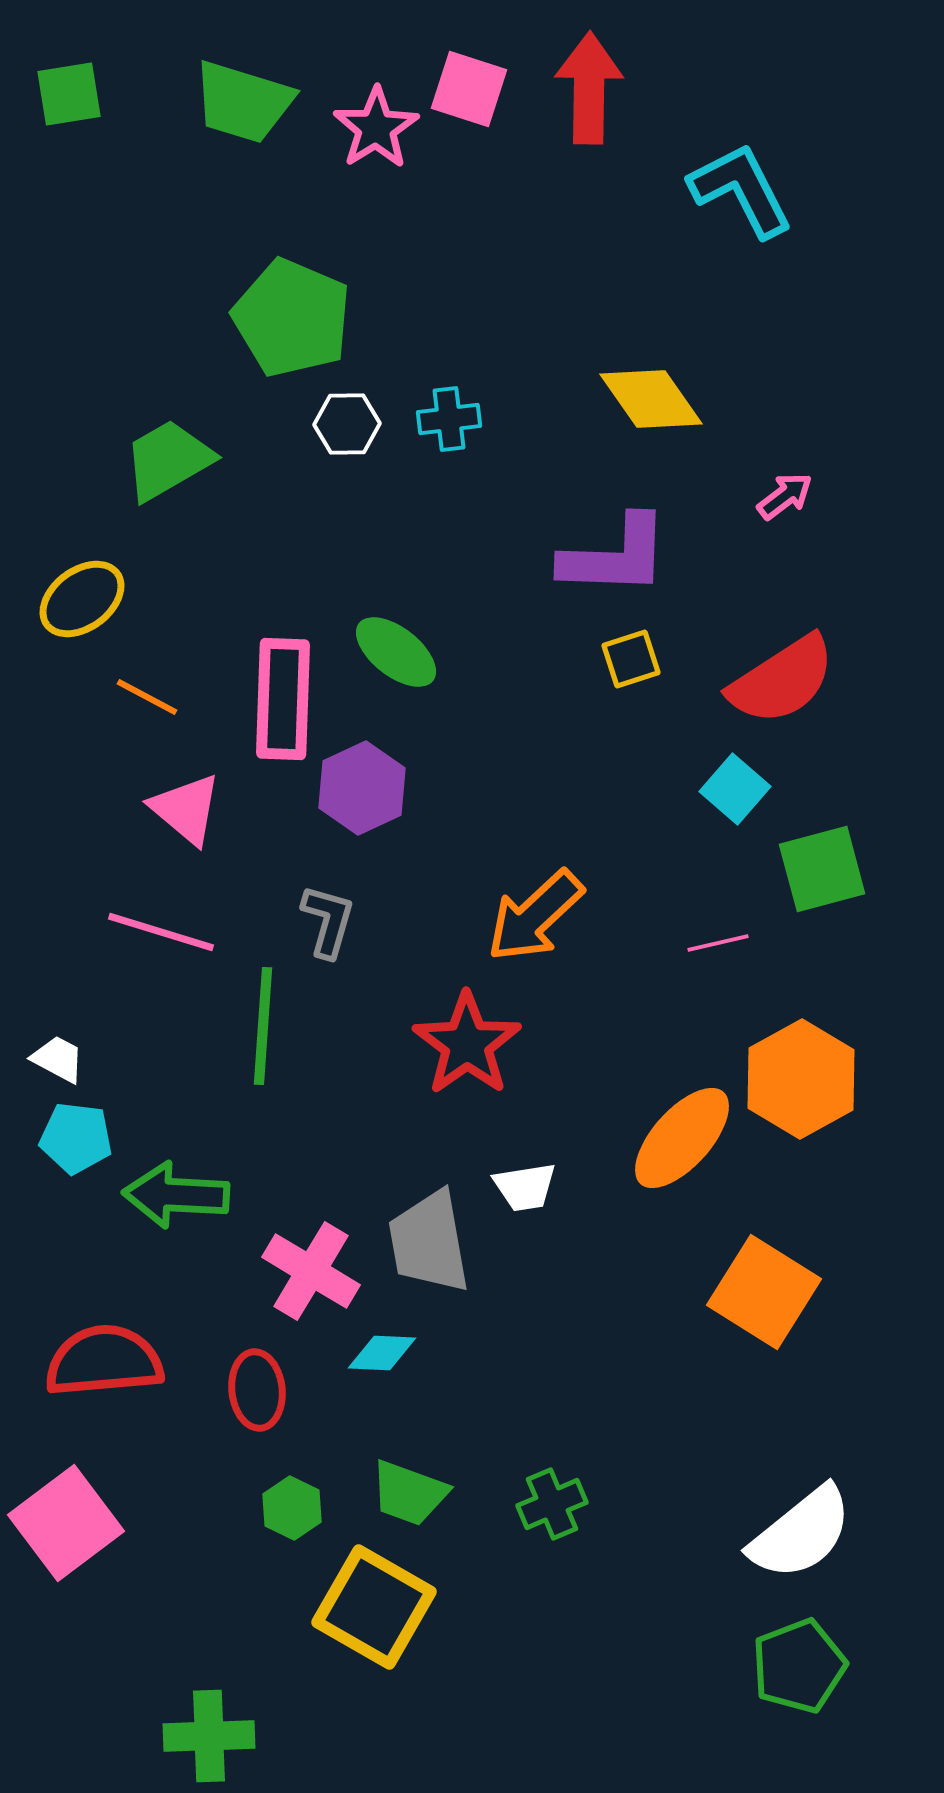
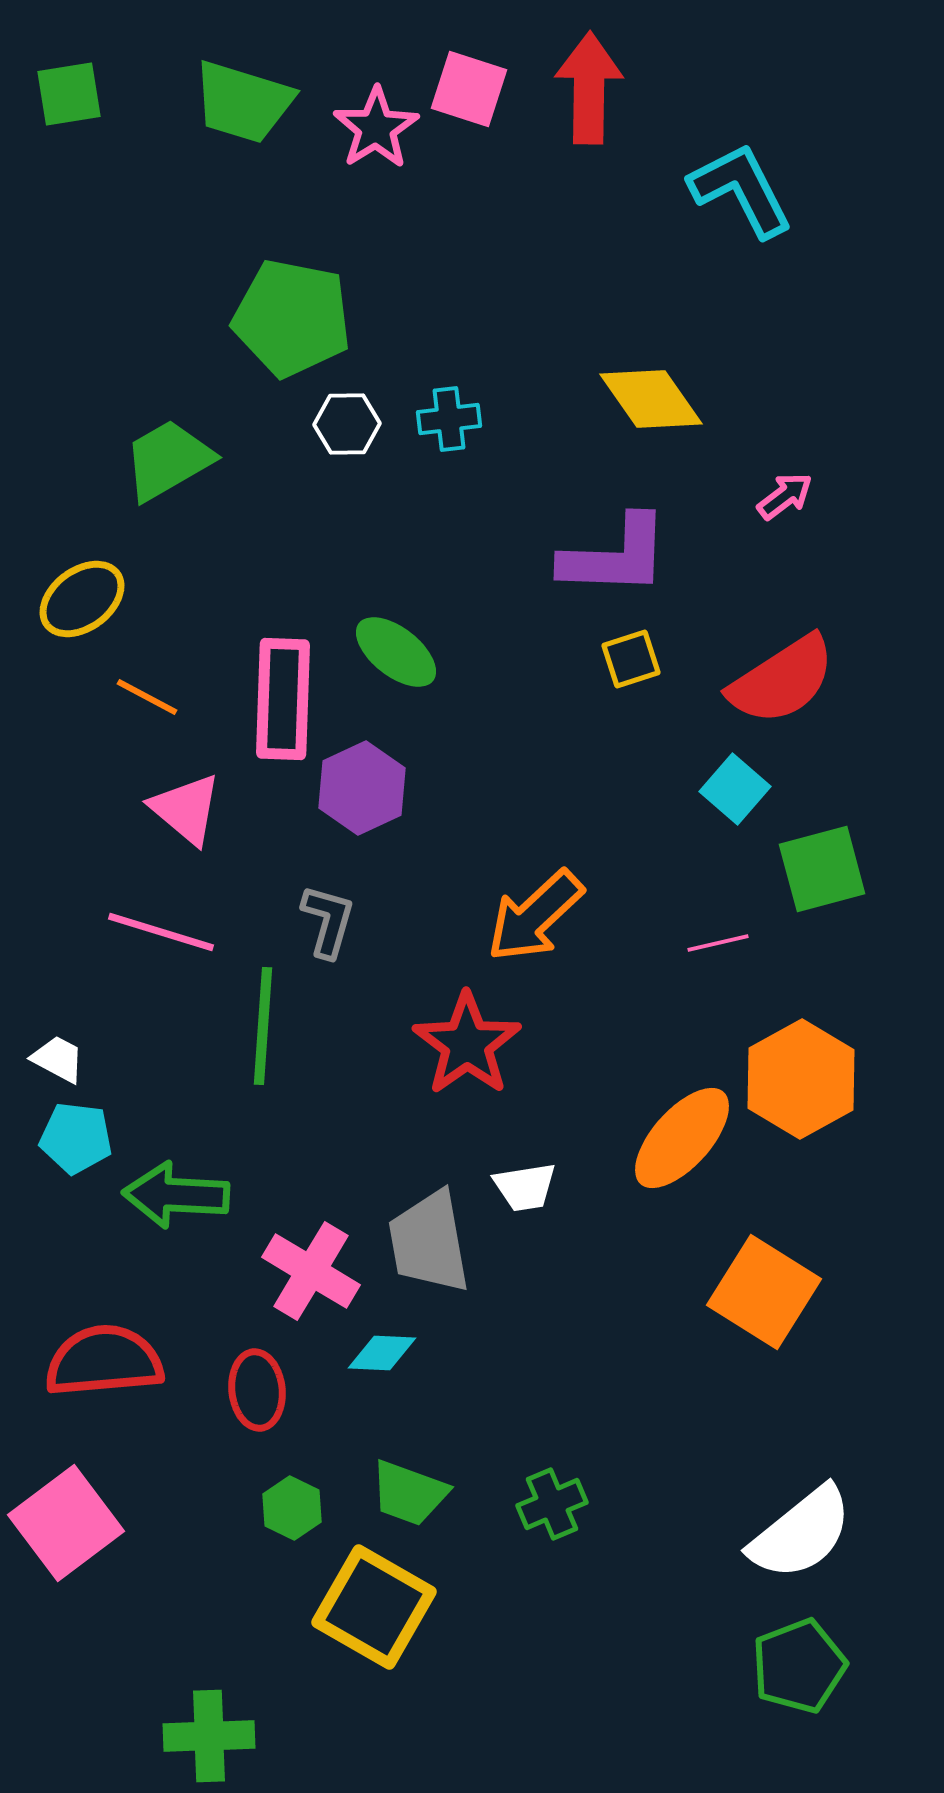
green pentagon at (292, 318): rotated 12 degrees counterclockwise
